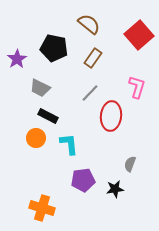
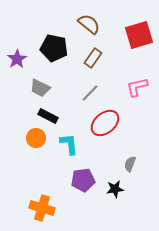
red square: rotated 24 degrees clockwise
pink L-shape: rotated 120 degrees counterclockwise
red ellipse: moved 6 px left, 7 px down; rotated 44 degrees clockwise
